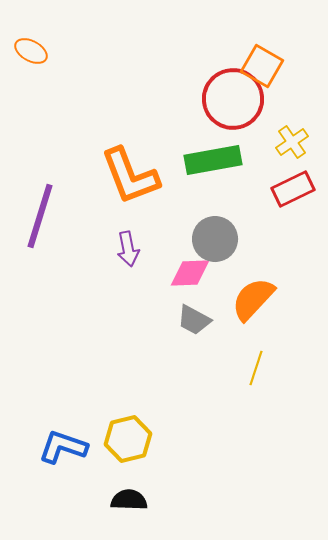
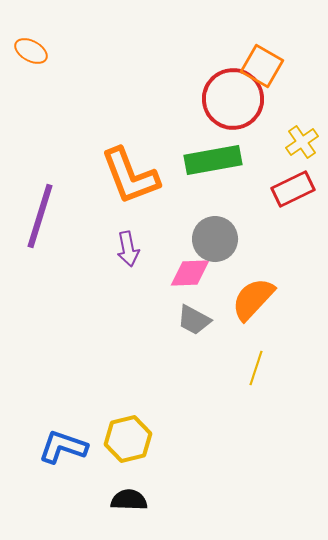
yellow cross: moved 10 px right
